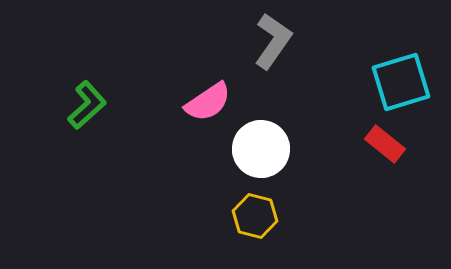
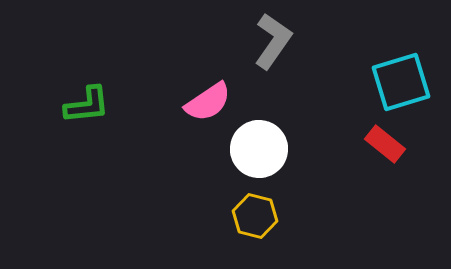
green L-shape: rotated 36 degrees clockwise
white circle: moved 2 px left
